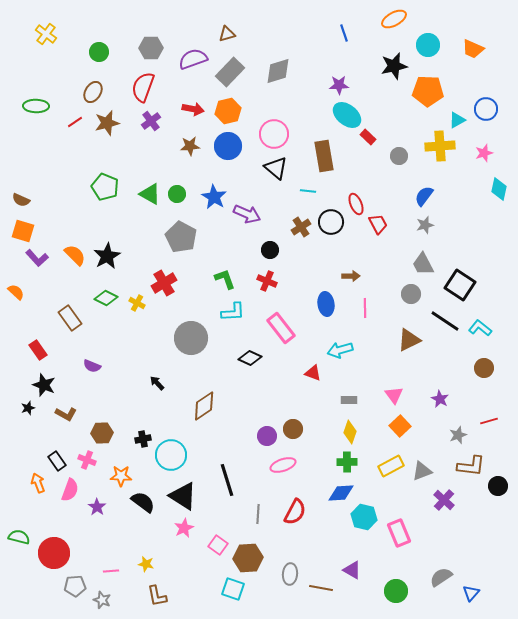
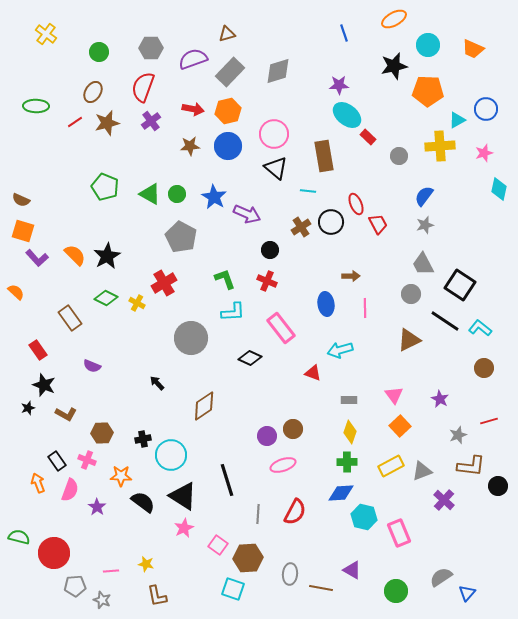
blue triangle at (471, 593): moved 4 px left
